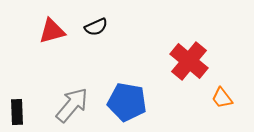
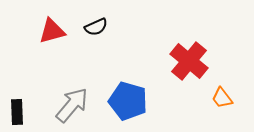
blue pentagon: moved 1 px right, 1 px up; rotated 6 degrees clockwise
